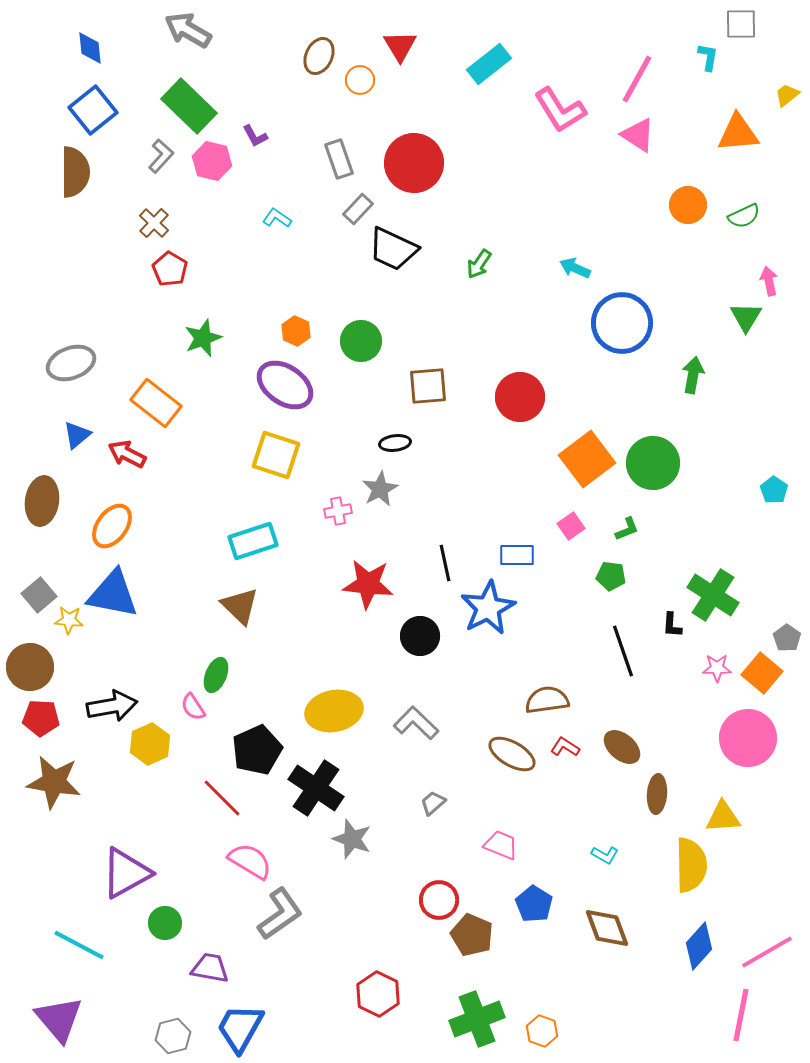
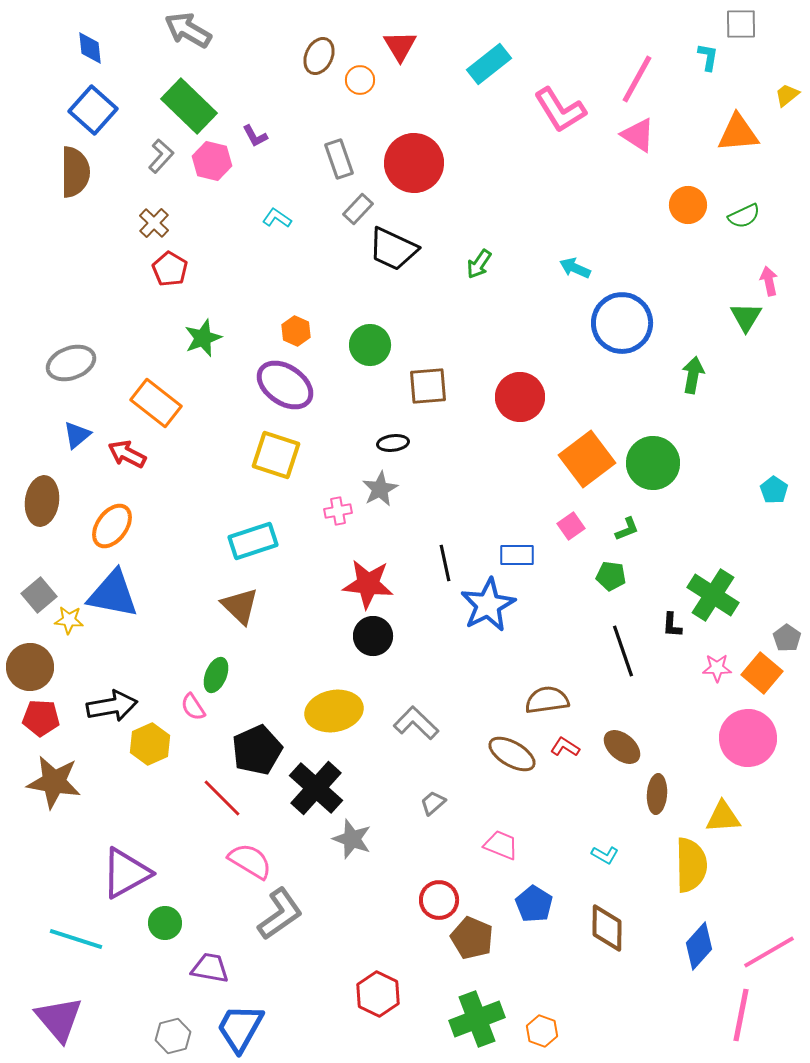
blue square at (93, 110): rotated 9 degrees counterclockwise
green circle at (361, 341): moved 9 px right, 4 px down
black ellipse at (395, 443): moved 2 px left
blue star at (488, 608): moved 3 px up
black circle at (420, 636): moved 47 px left
black cross at (316, 788): rotated 8 degrees clockwise
brown diamond at (607, 928): rotated 21 degrees clockwise
brown pentagon at (472, 935): moved 3 px down
cyan line at (79, 945): moved 3 px left, 6 px up; rotated 10 degrees counterclockwise
pink line at (767, 952): moved 2 px right
